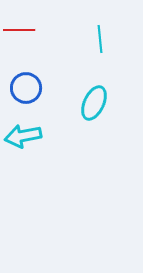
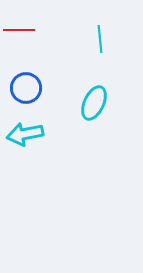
cyan arrow: moved 2 px right, 2 px up
